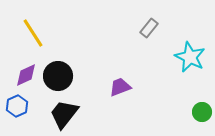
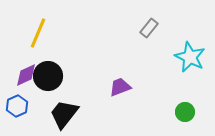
yellow line: moved 5 px right; rotated 56 degrees clockwise
black circle: moved 10 px left
green circle: moved 17 px left
